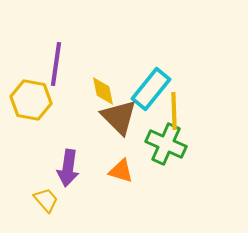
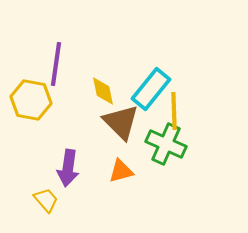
brown triangle: moved 2 px right, 5 px down
orange triangle: rotated 32 degrees counterclockwise
